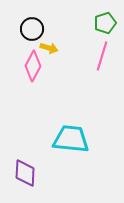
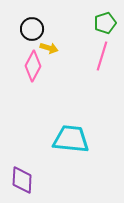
purple diamond: moved 3 px left, 7 px down
